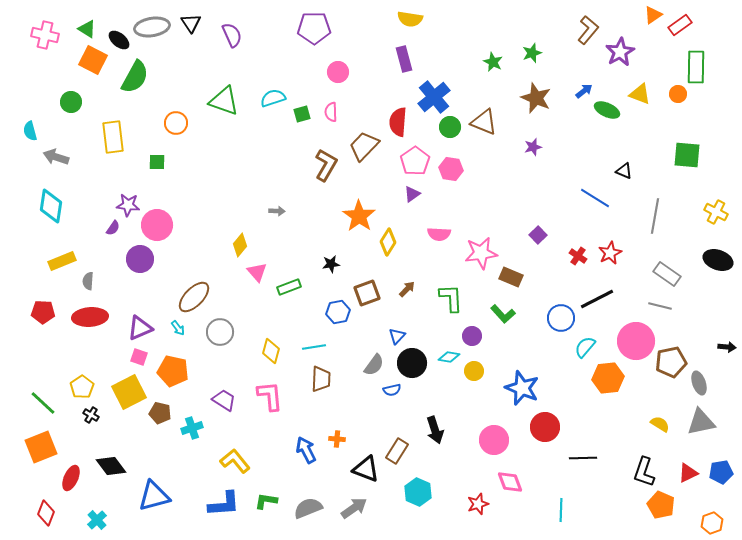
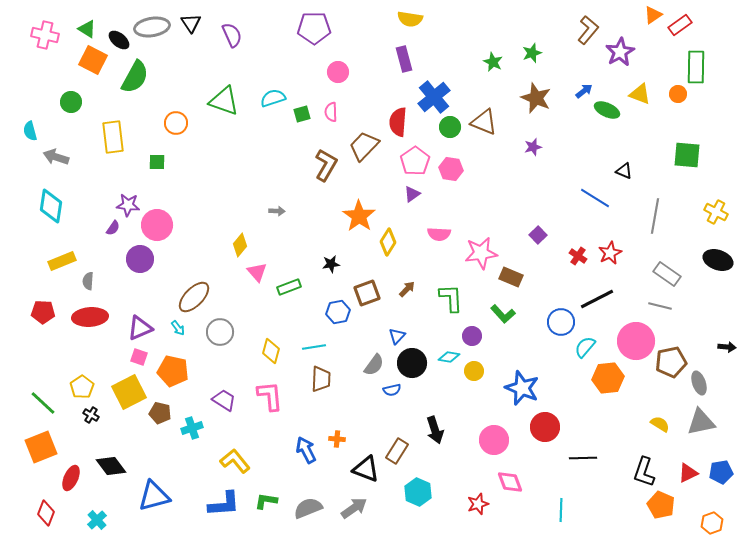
blue circle at (561, 318): moved 4 px down
